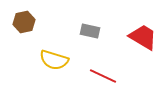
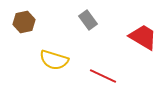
gray rectangle: moved 2 px left, 11 px up; rotated 42 degrees clockwise
